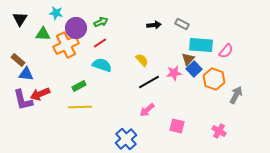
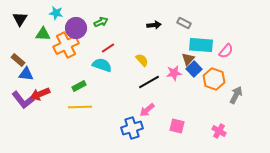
gray rectangle: moved 2 px right, 1 px up
red line: moved 8 px right, 5 px down
purple L-shape: rotated 25 degrees counterclockwise
blue cross: moved 6 px right, 11 px up; rotated 25 degrees clockwise
